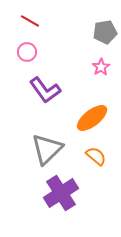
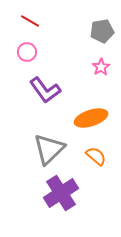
gray pentagon: moved 3 px left, 1 px up
orange ellipse: moved 1 px left; rotated 20 degrees clockwise
gray triangle: moved 2 px right
